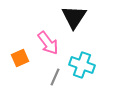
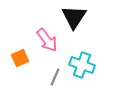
pink arrow: moved 1 px left, 3 px up
